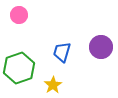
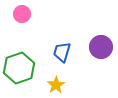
pink circle: moved 3 px right, 1 px up
yellow star: moved 3 px right
